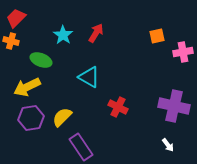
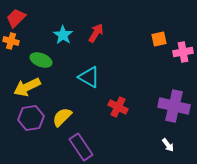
orange square: moved 2 px right, 3 px down
